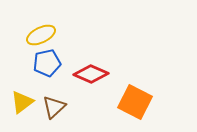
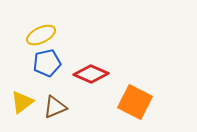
brown triangle: moved 1 px right; rotated 20 degrees clockwise
